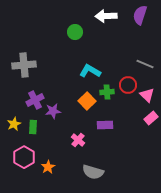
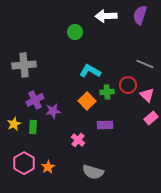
pink hexagon: moved 6 px down
